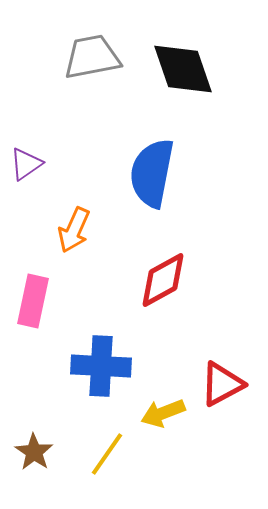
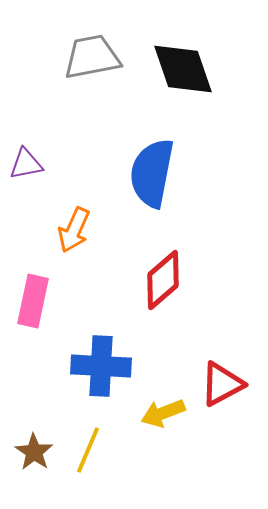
purple triangle: rotated 24 degrees clockwise
red diamond: rotated 12 degrees counterclockwise
yellow line: moved 19 px left, 4 px up; rotated 12 degrees counterclockwise
